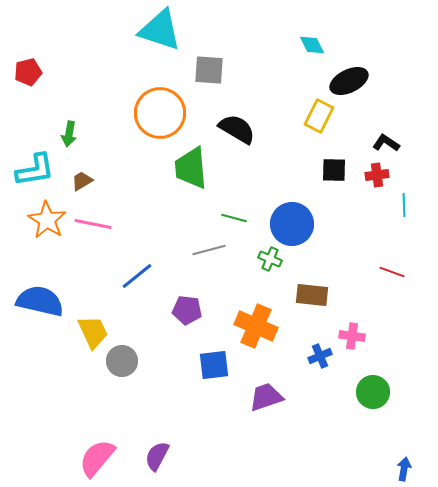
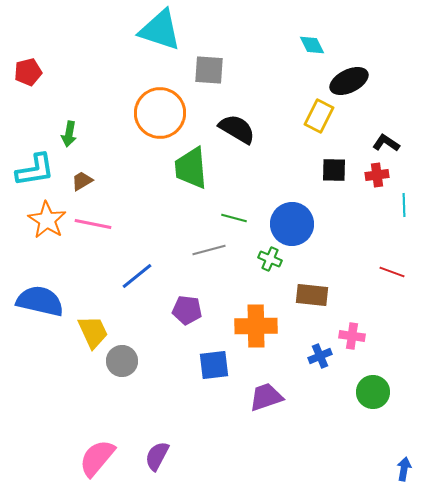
orange cross: rotated 24 degrees counterclockwise
